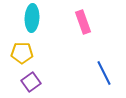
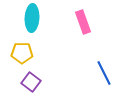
purple square: rotated 18 degrees counterclockwise
